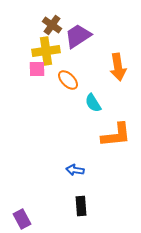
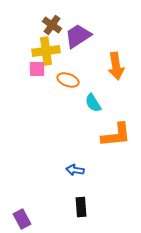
orange arrow: moved 2 px left, 1 px up
orange ellipse: rotated 25 degrees counterclockwise
black rectangle: moved 1 px down
